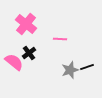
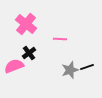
pink semicircle: moved 4 px down; rotated 60 degrees counterclockwise
